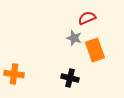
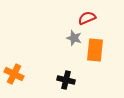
orange rectangle: rotated 25 degrees clockwise
orange cross: rotated 18 degrees clockwise
black cross: moved 4 px left, 2 px down
